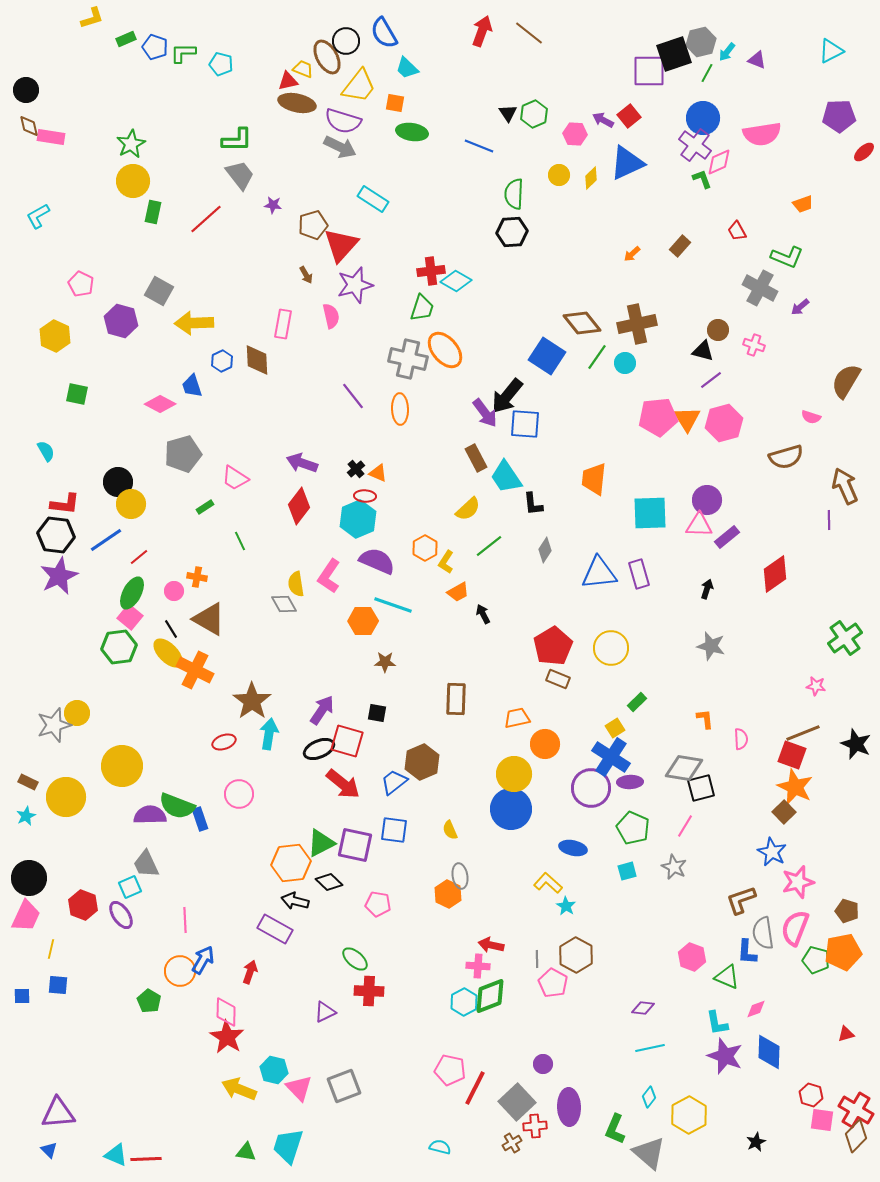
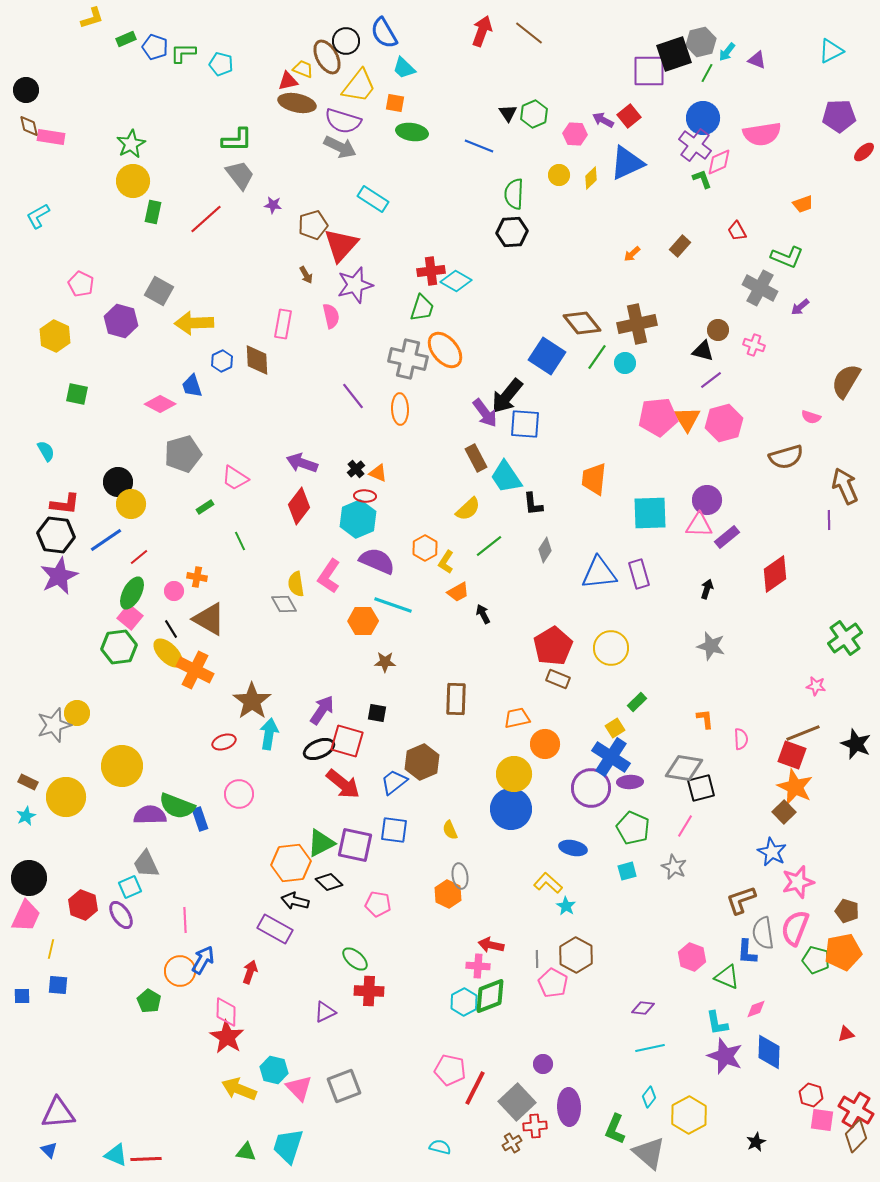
cyan trapezoid at (407, 68): moved 3 px left
